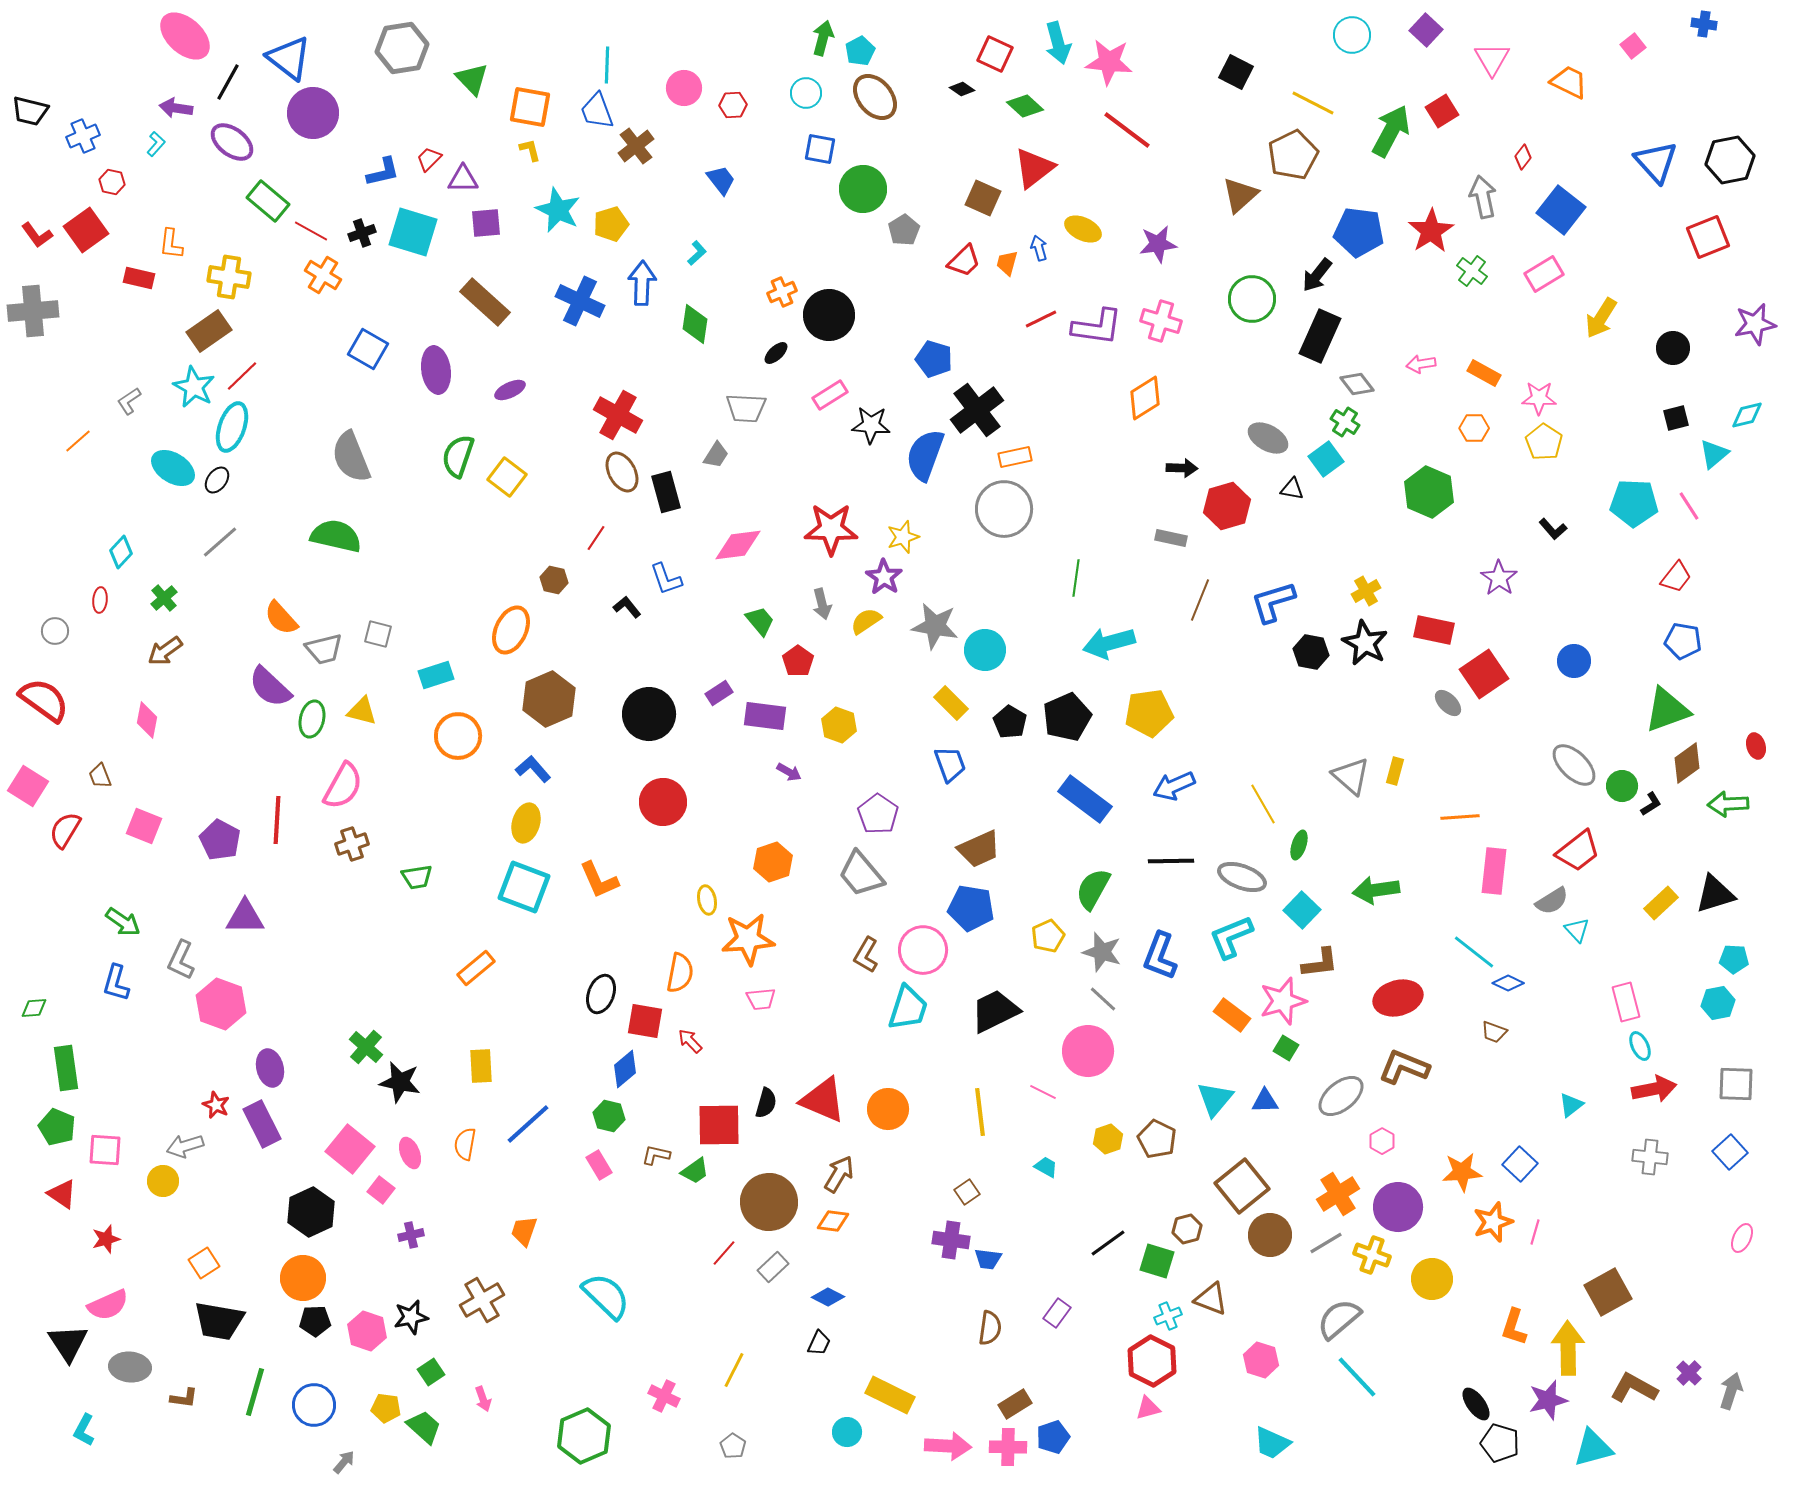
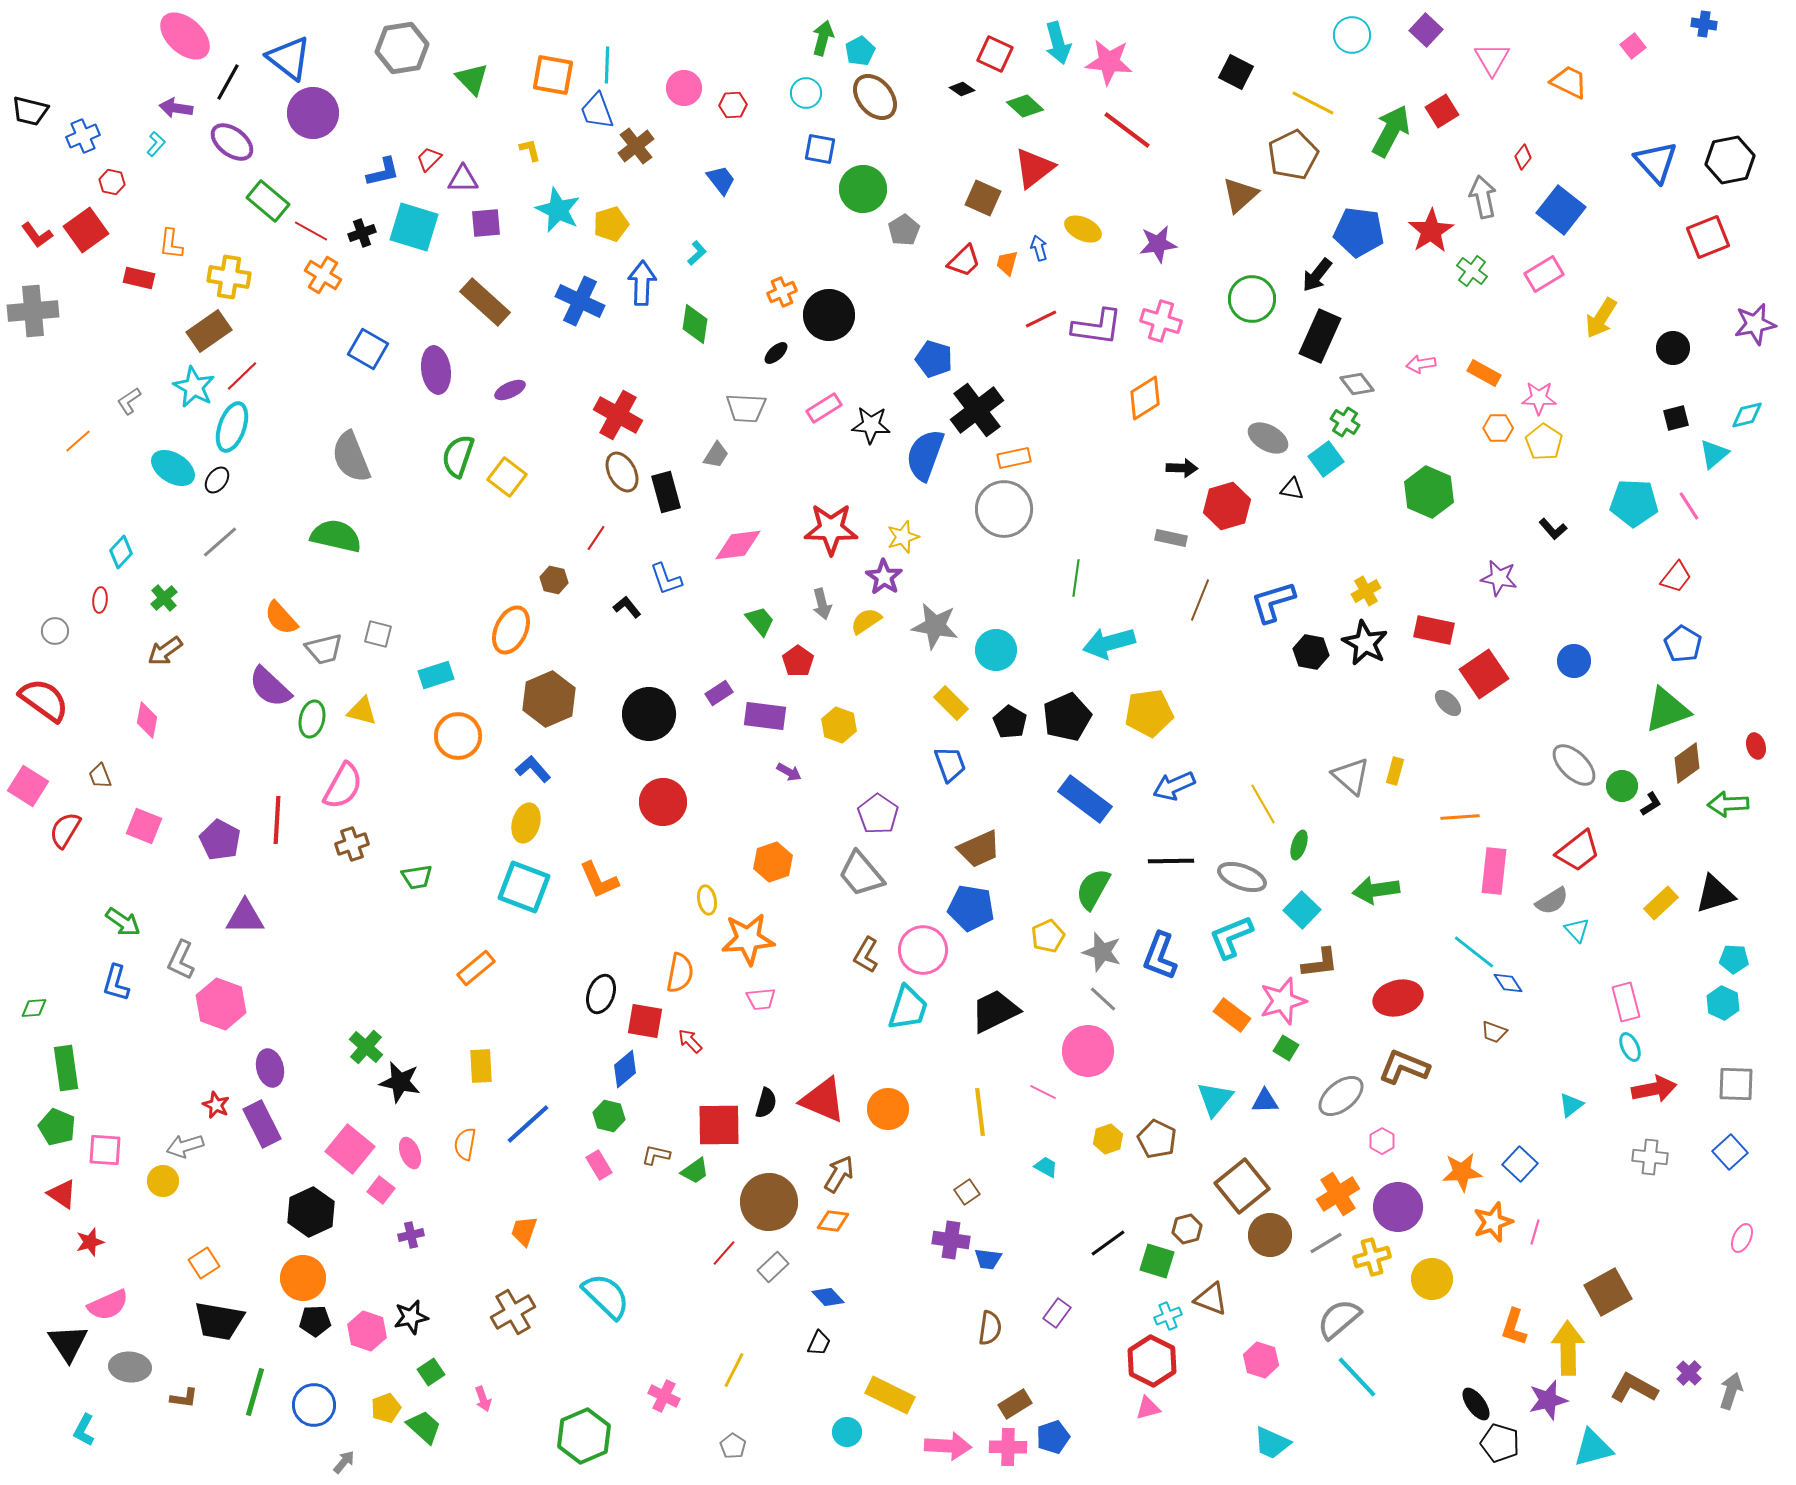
orange square at (530, 107): moved 23 px right, 32 px up
cyan square at (413, 232): moved 1 px right, 5 px up
pink rectangle at (830, 395): moved 6 px left, 13 px down
orange hexagon at (1474, 428): moved 24 px right
orange rectangle at (1015, 457): moved 1 px left, 1 px down
purple star at (1499, 578): rotated 24 degrees counterclockwise
blue pentagon at (1683, 641): moved 3 px down; rotated 21 degrees clockwise
cyan circle at (985, 650): moved 11 px right
blue diamond at (1508, 983): rotated 32 degrees clockwise
cyan hexagon at (1718, 1003): moved 5 px right; rotated 24 degrees counterclockwise
cyan ellipse at (1640, 1046): moved 10 px left, 1 px down
red star at (106, 1239): moved 16 px left, 3 px down
yellow cross at (1372, 1255): moved 2 px down; rotated 36 degrees counterclockwise
blue diamond at (828, 1297): rotated 20 degrees clockwise
brown cross at (482, 1300): moved 31 px right, 12 px down
yellow pentagon at (386, 1408): rotated 28 degrees counterclockwise
